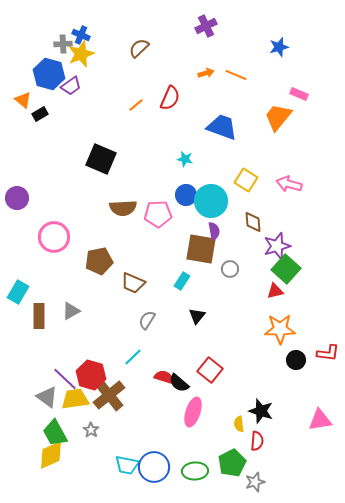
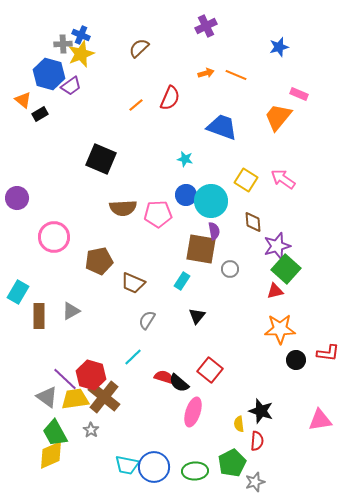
pink arrow at (289, 184): moved 6 px left, 5 px up; rotated 20 degrees clockwise
brown cross at (109, 395): moved 5 px left, 2 px down; rotated 12 degrees counterclockwise
